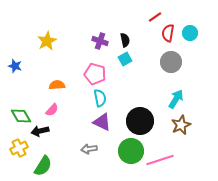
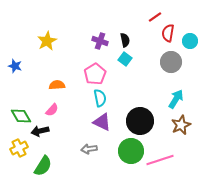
cyan circle: moved 8 px down
cyan square: rotated 24 degrees counterclockwise
pink pentagon: rotated 25 degrees clockwise
